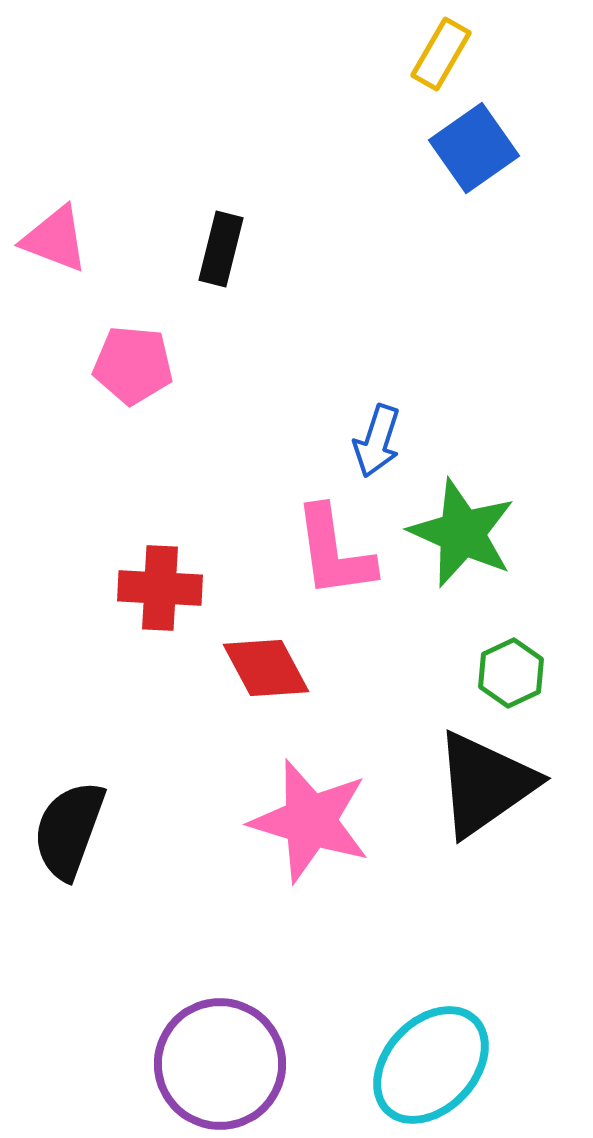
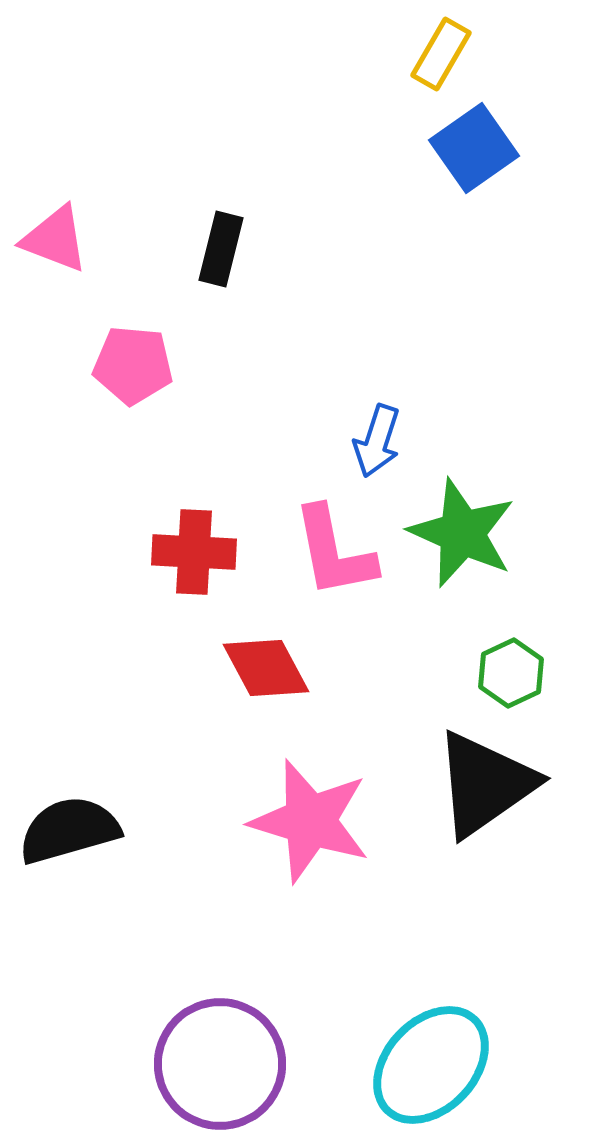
pink L-shape: rotated 3 degrees counterclockwise
red cross: moved 34 px right, 36 px up
black semicircle: rotated 54 degrees clockwise
